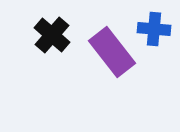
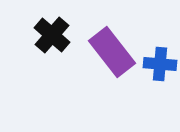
blue cross: moved 6 px right, 35 px down
